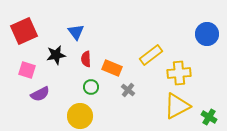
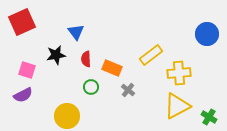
red square: moved 2 px left, 9 px up
purple semicircle: moved 17 px left, 1 px down
yellow circle: moved 13 px left
